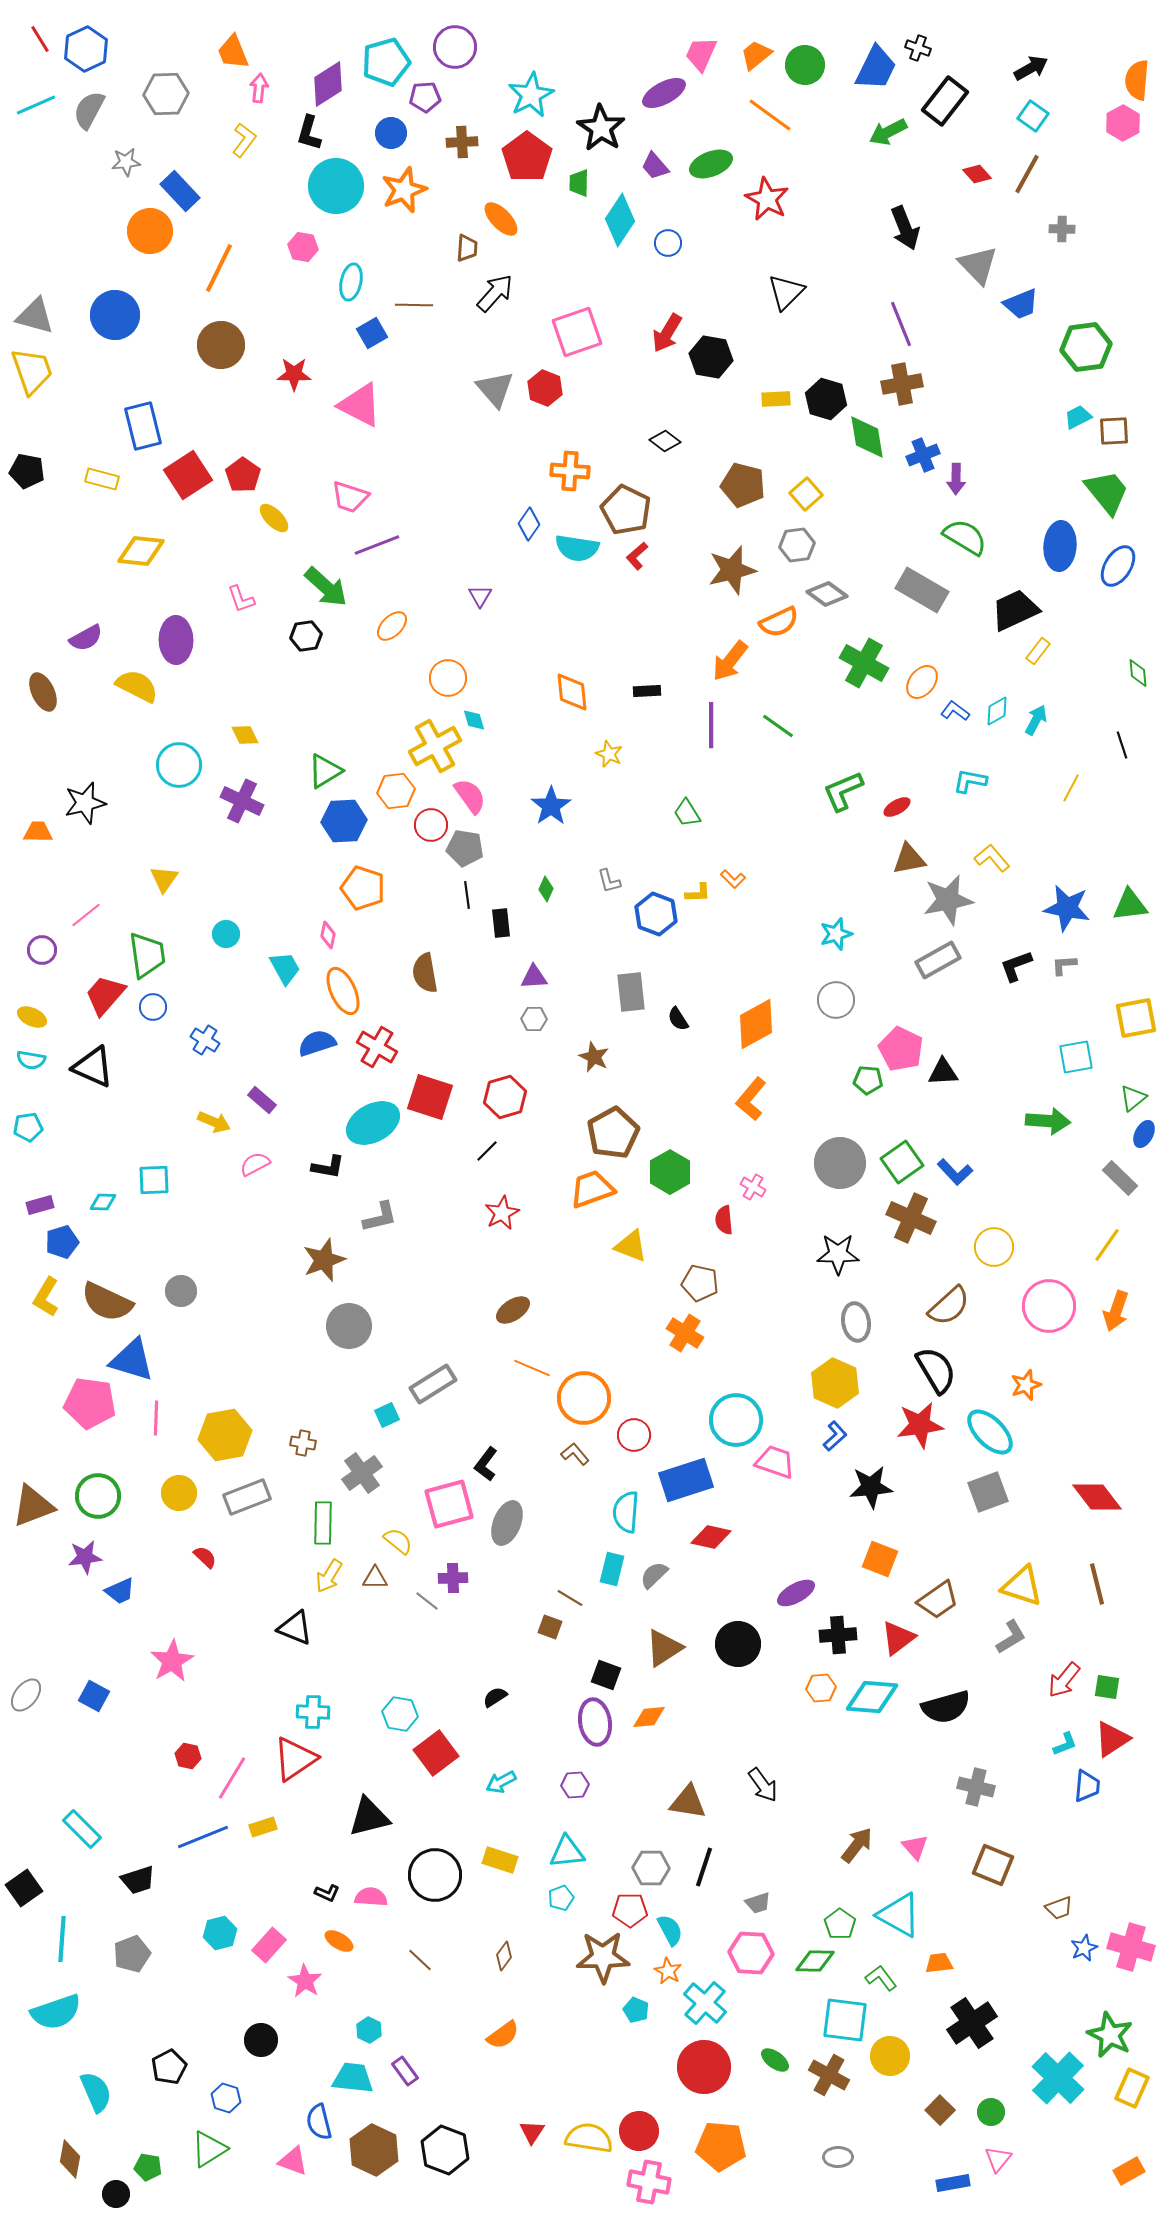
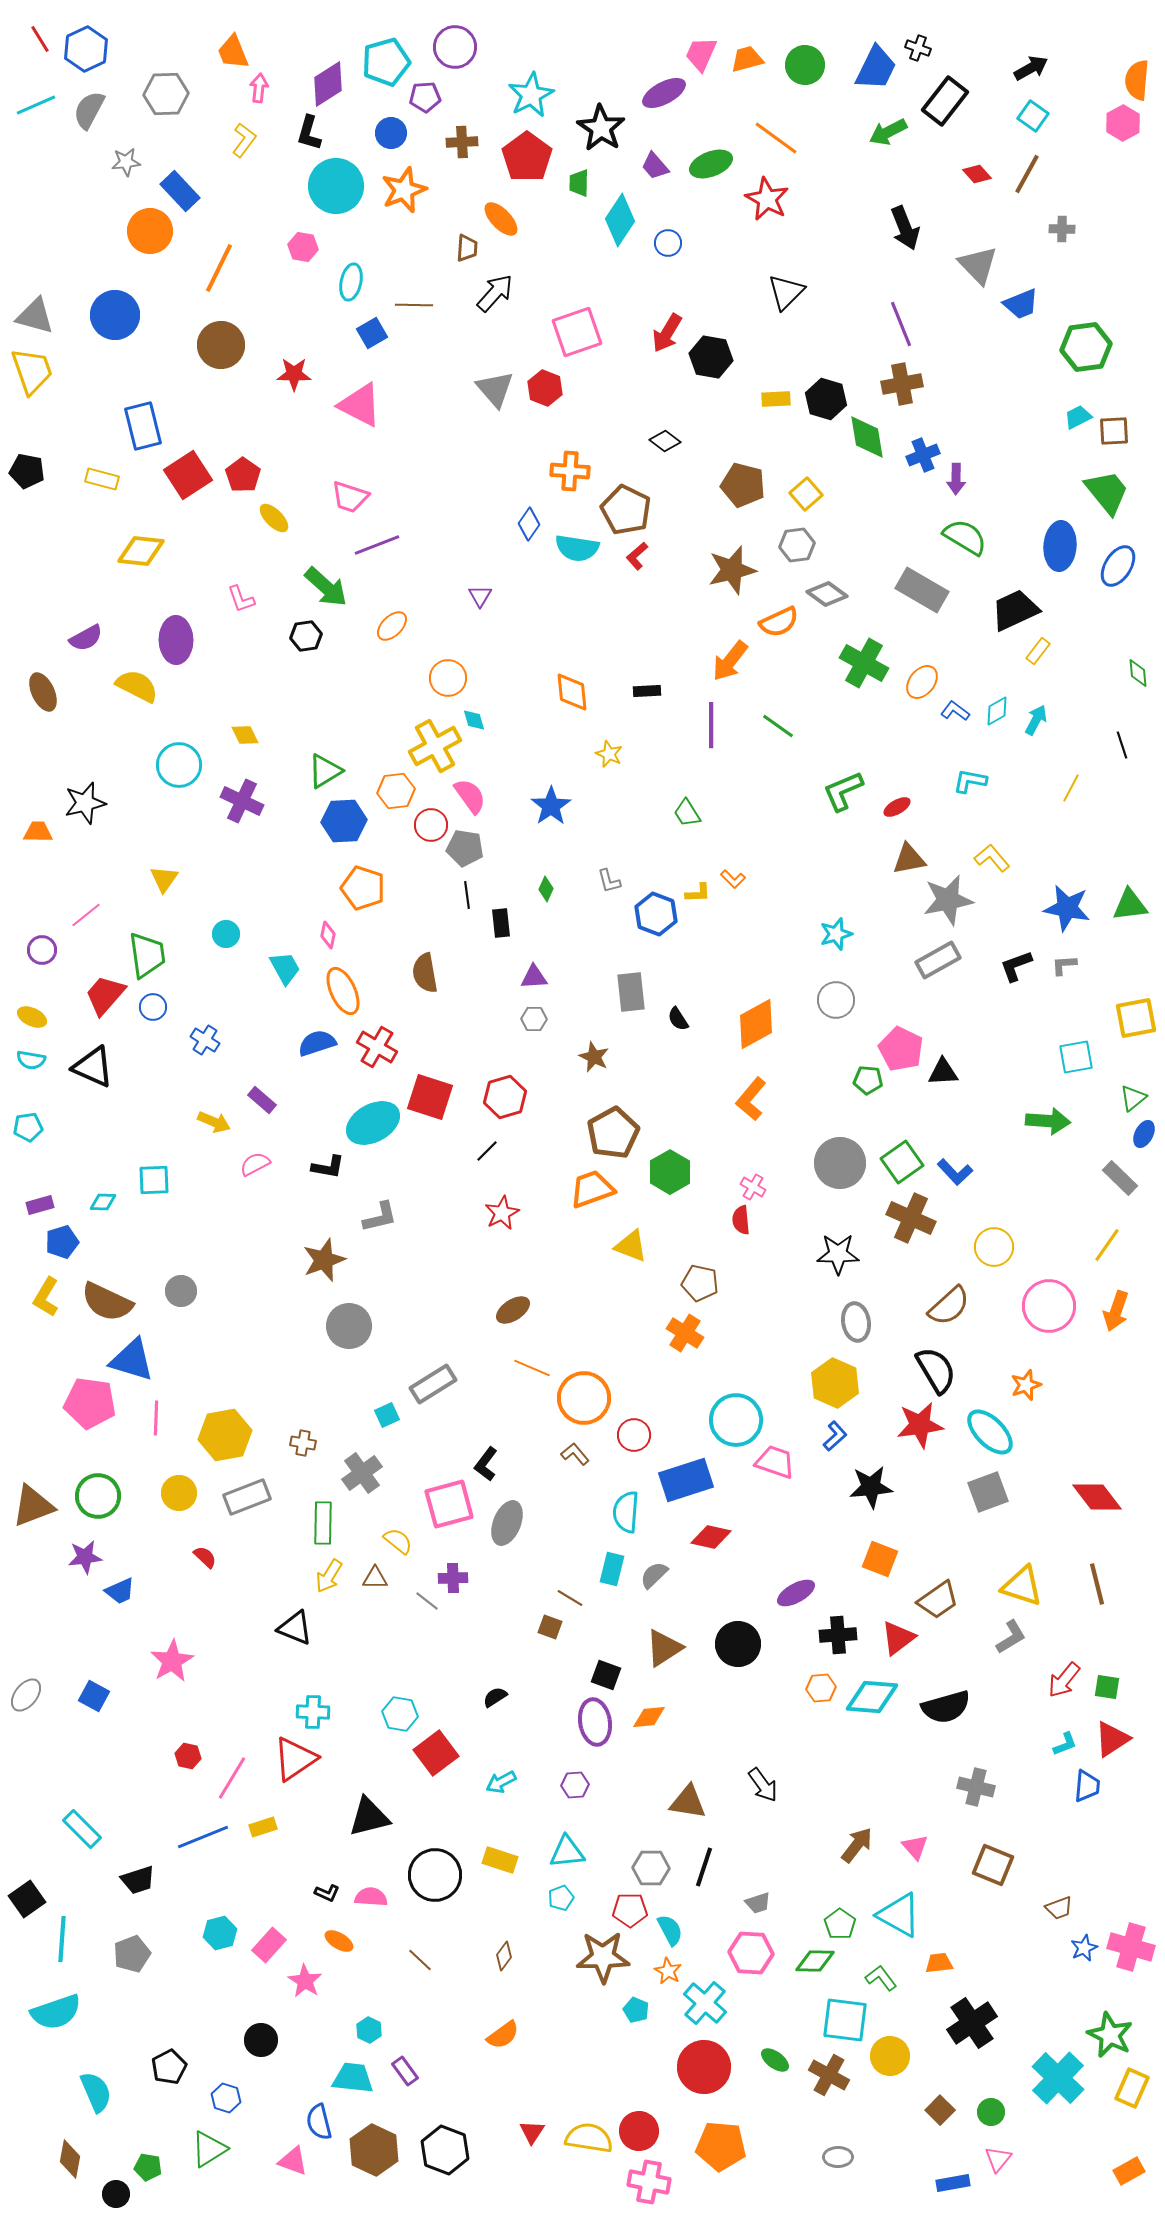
orange trapezoid at (756, 55): moved 9 px left, 4 px down; rotated 24 degrees clockwise
orange line at (770, 115): moved 6 px right, 23 px down
red semicircle at (724, 1220): moved 17 px right
black square at (24, 1888): moved 3 px right, 11 px down
